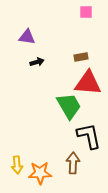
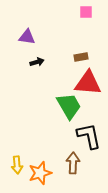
orange star: rotated 15 degrees counterclockwise
